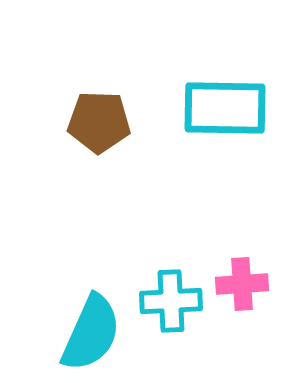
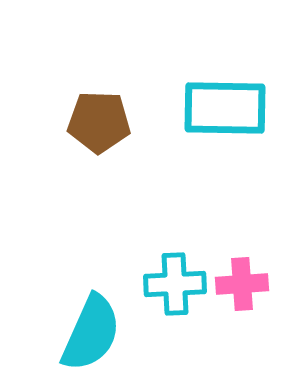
cyan cross: moved 4 px right, 17 px up
